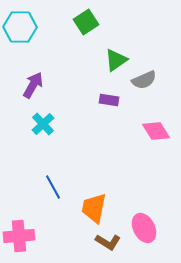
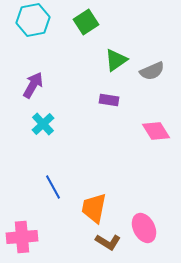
cyan hexagon: moved 13 px right, 7 px up; rotated 12 degrees counterclockwise
gray semicircle: moved 8 px right, 9 px up
pink cross: moved 3 px right, 1 px down
